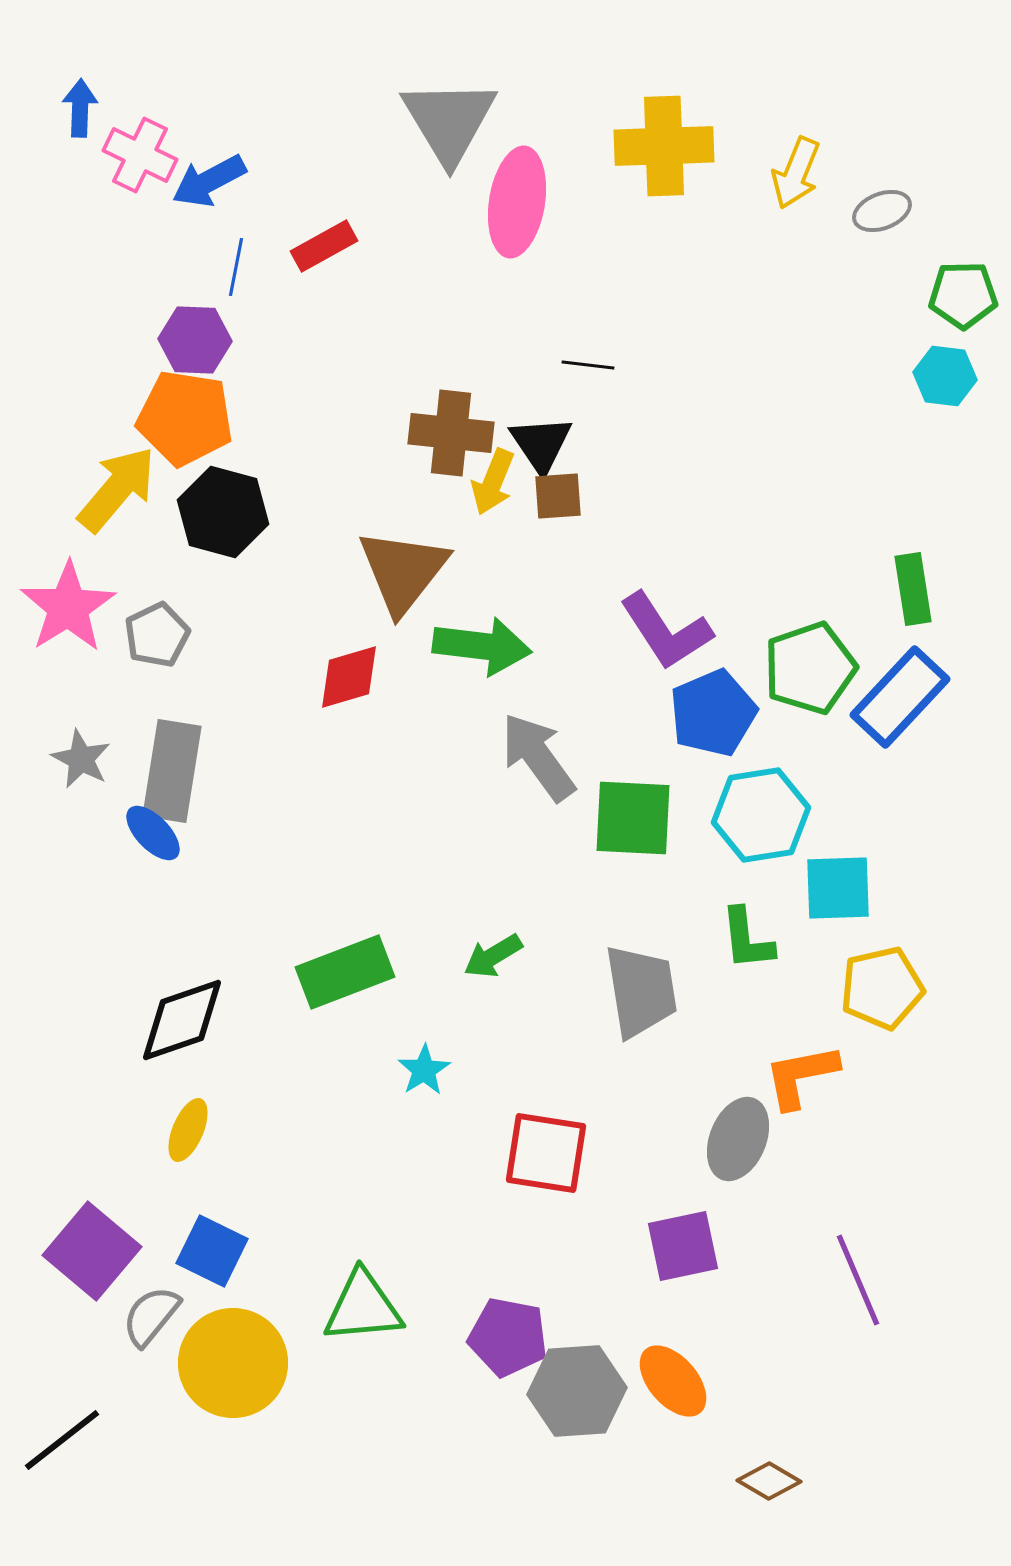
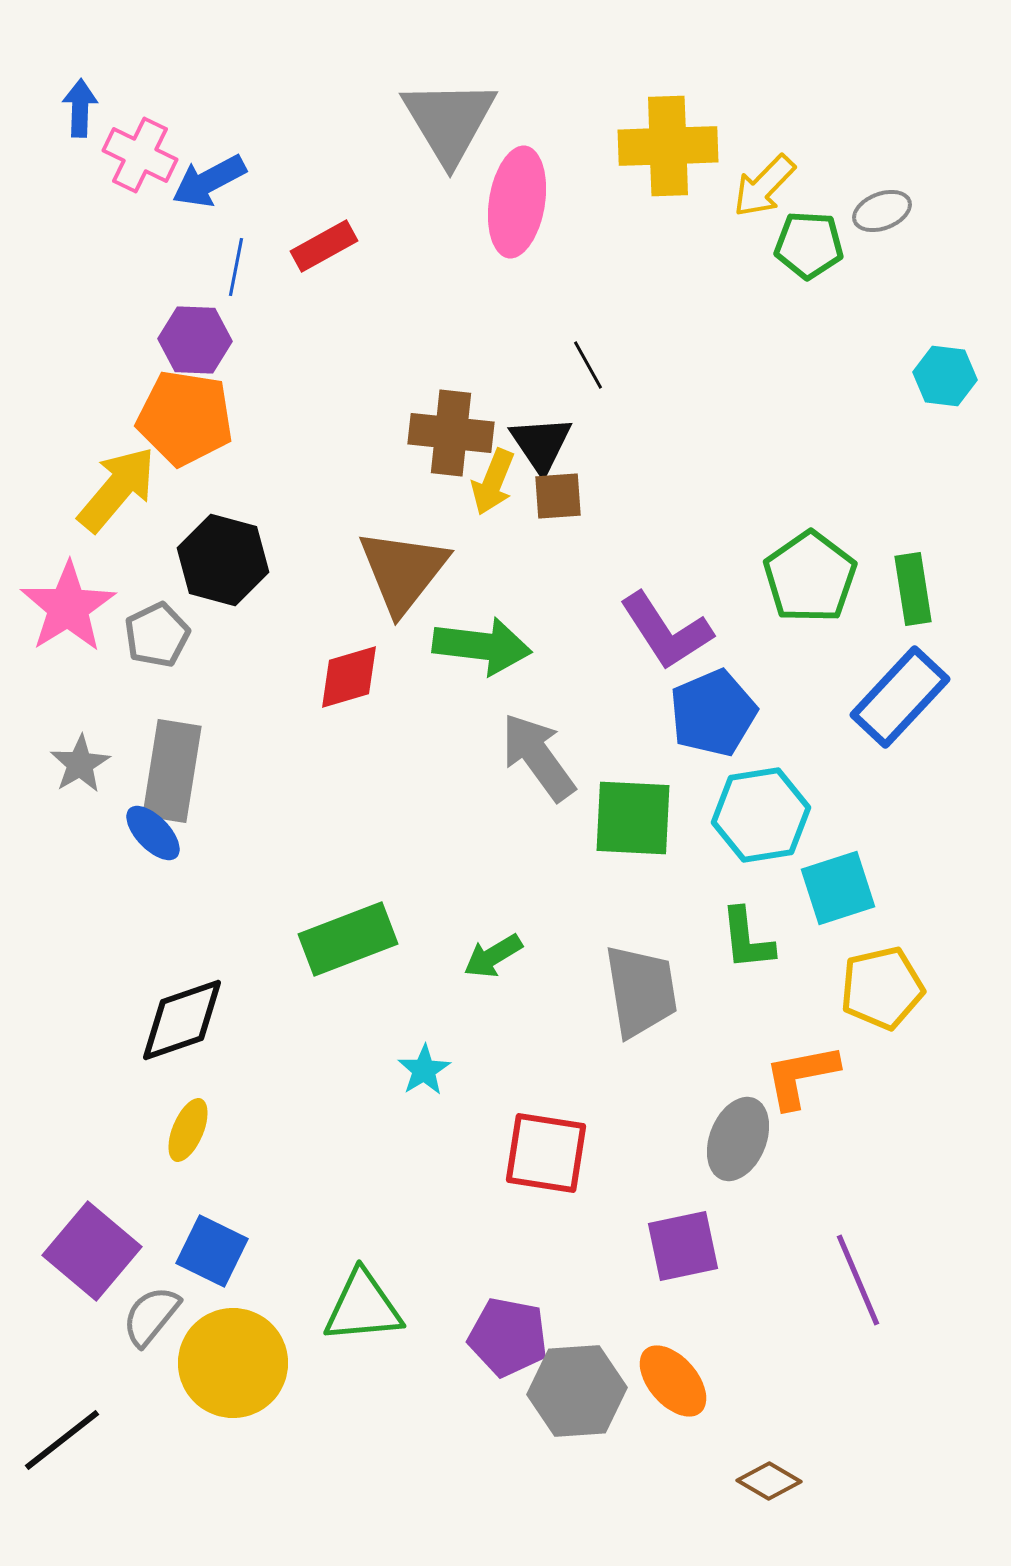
yellow cross at (664, 146): moved 4 px right
yellow arrow at (796, 173): moved 32 px left, 13 px down; rotated 22 degrees clockwise
green pentagon at (963, 295): moved 154 px left, 50 px up; rotated 4 degrees clockwise
black line at (588, 365): rotated 54 degrees clockwise
black hexagon at (223, 512): moved 48 px down
green pentagon at (810, 668): moved 91 px up; rotated 16 degrees counterclockwise
gray star at (81, 759): moved 1 px left, 5 px down; rotated 14 degrees clockwise
cyan square at (838, 888): rotated 16 degrees counterclockwise
green rectangle at (345, 972): moved 3 px right, 33 px up
